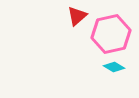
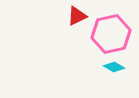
red triangle: rotated 15 degrees clockwise
